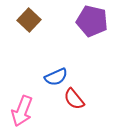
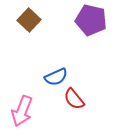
purple pentagon: moved 1 px left, 1 px up
